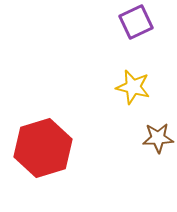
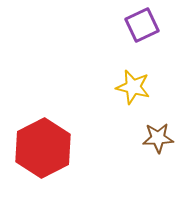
purple square: moved 6 px right, 3 px down
red hexagon: rotated 10 degrees counterclockwise
